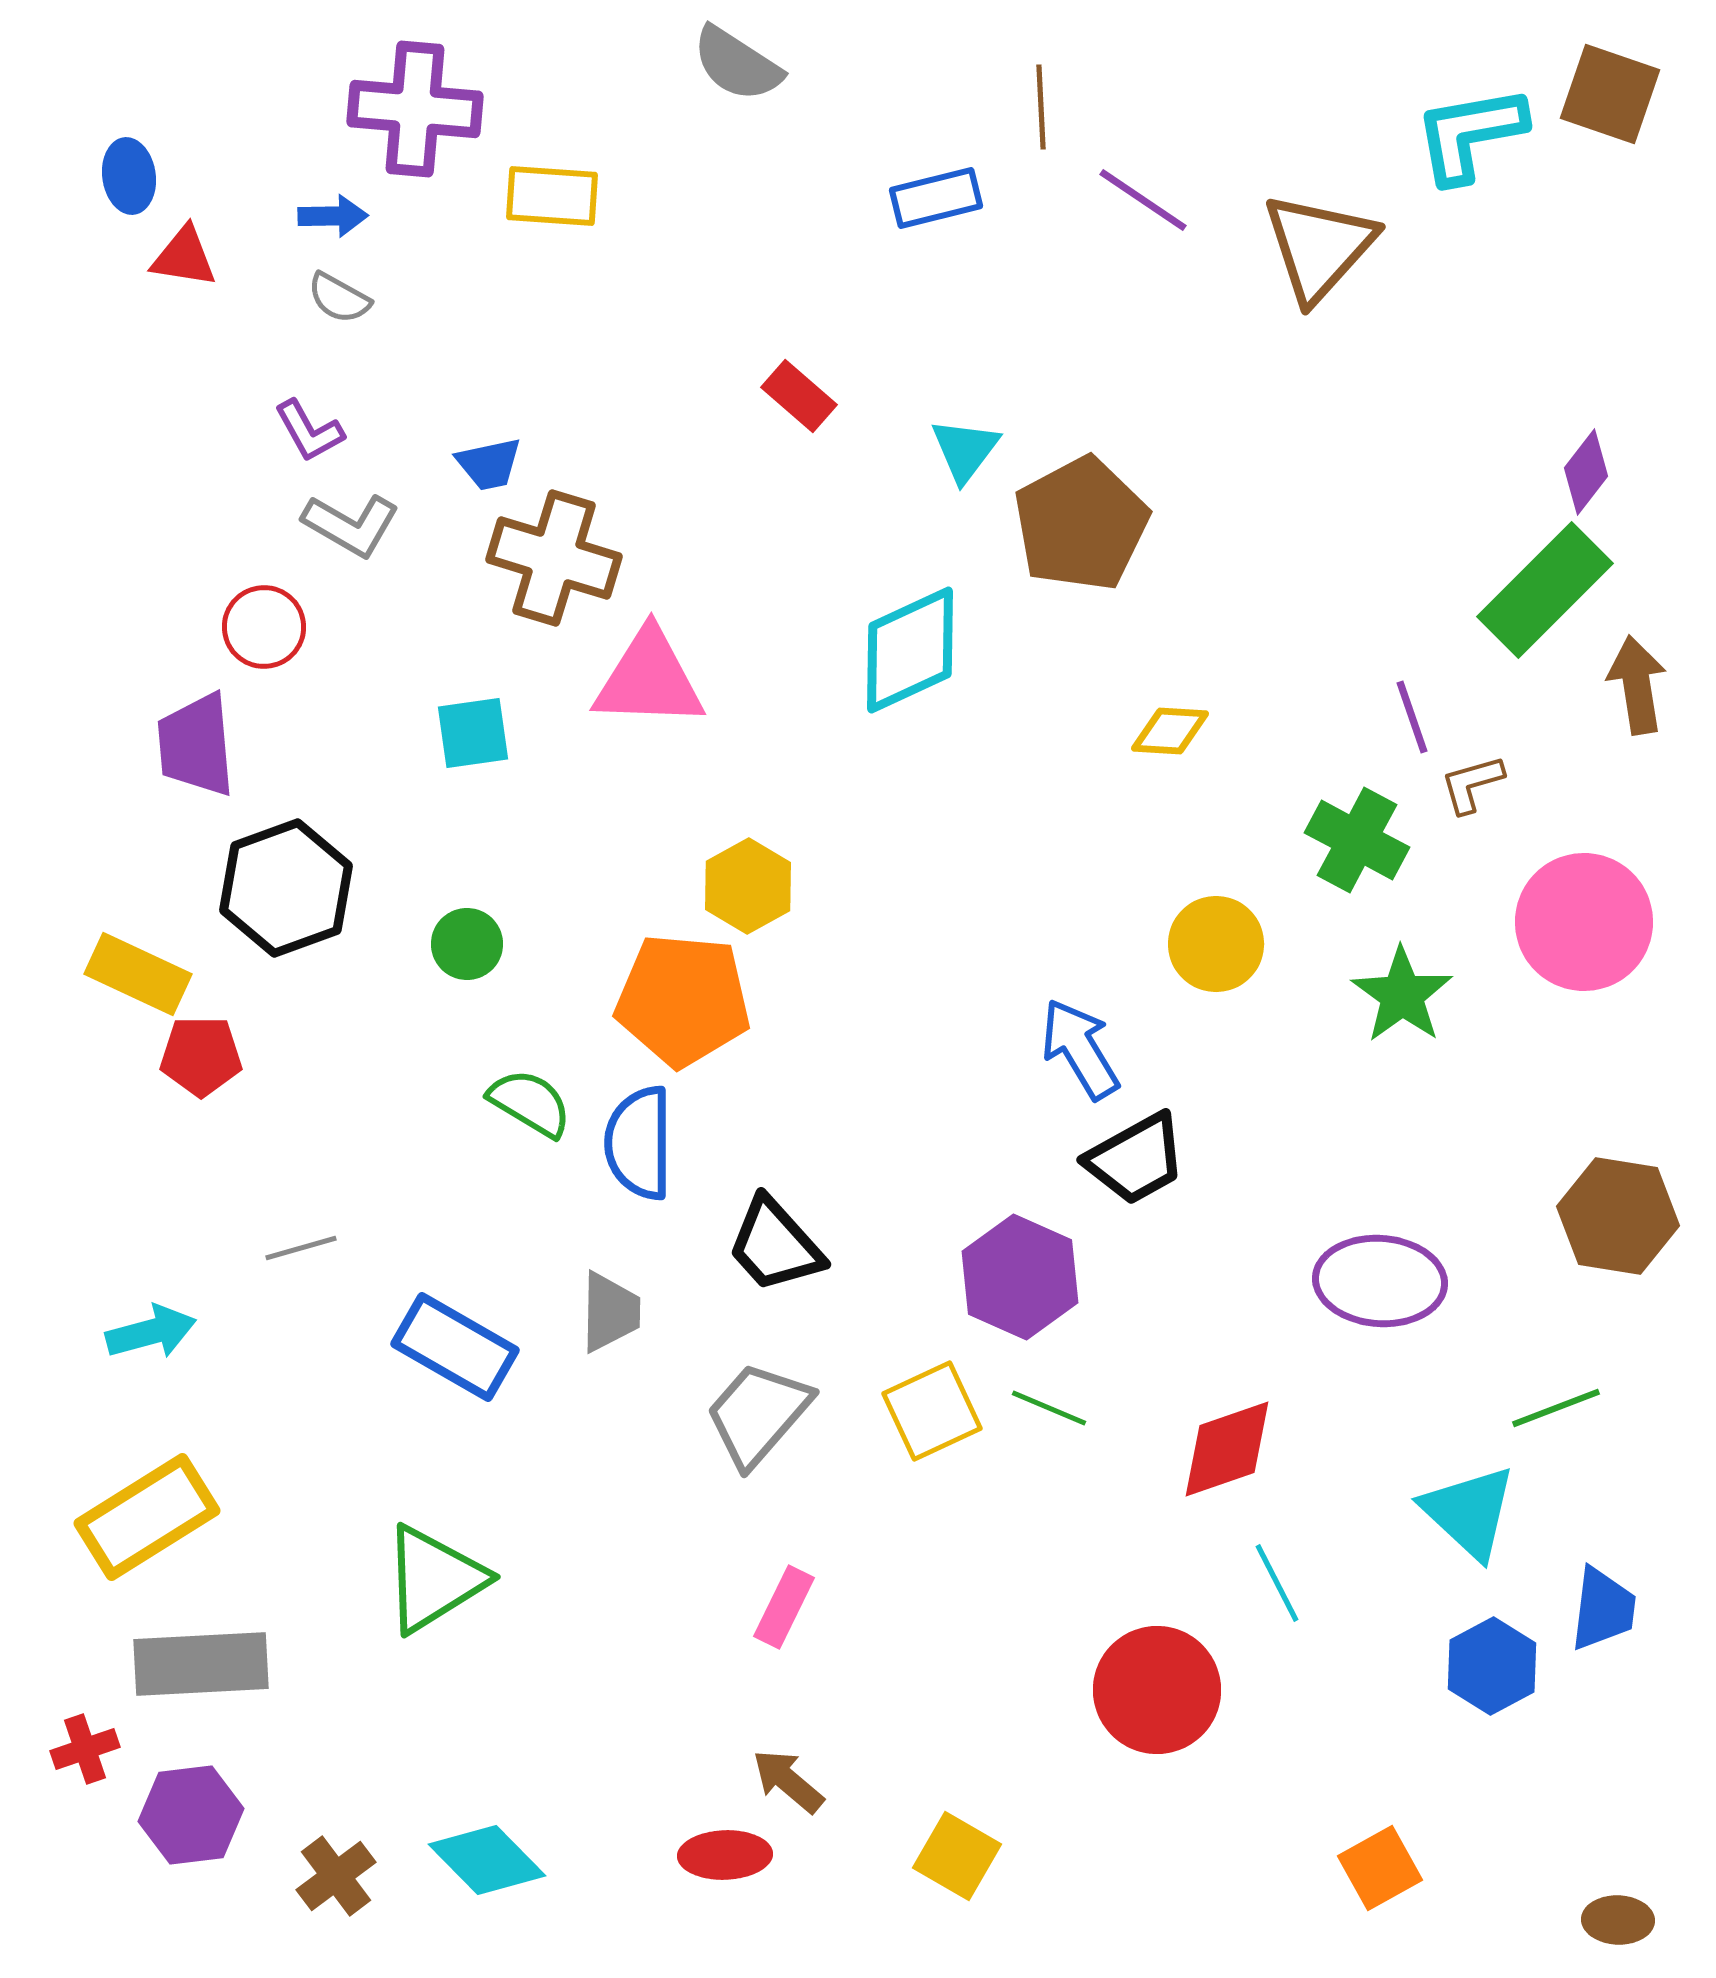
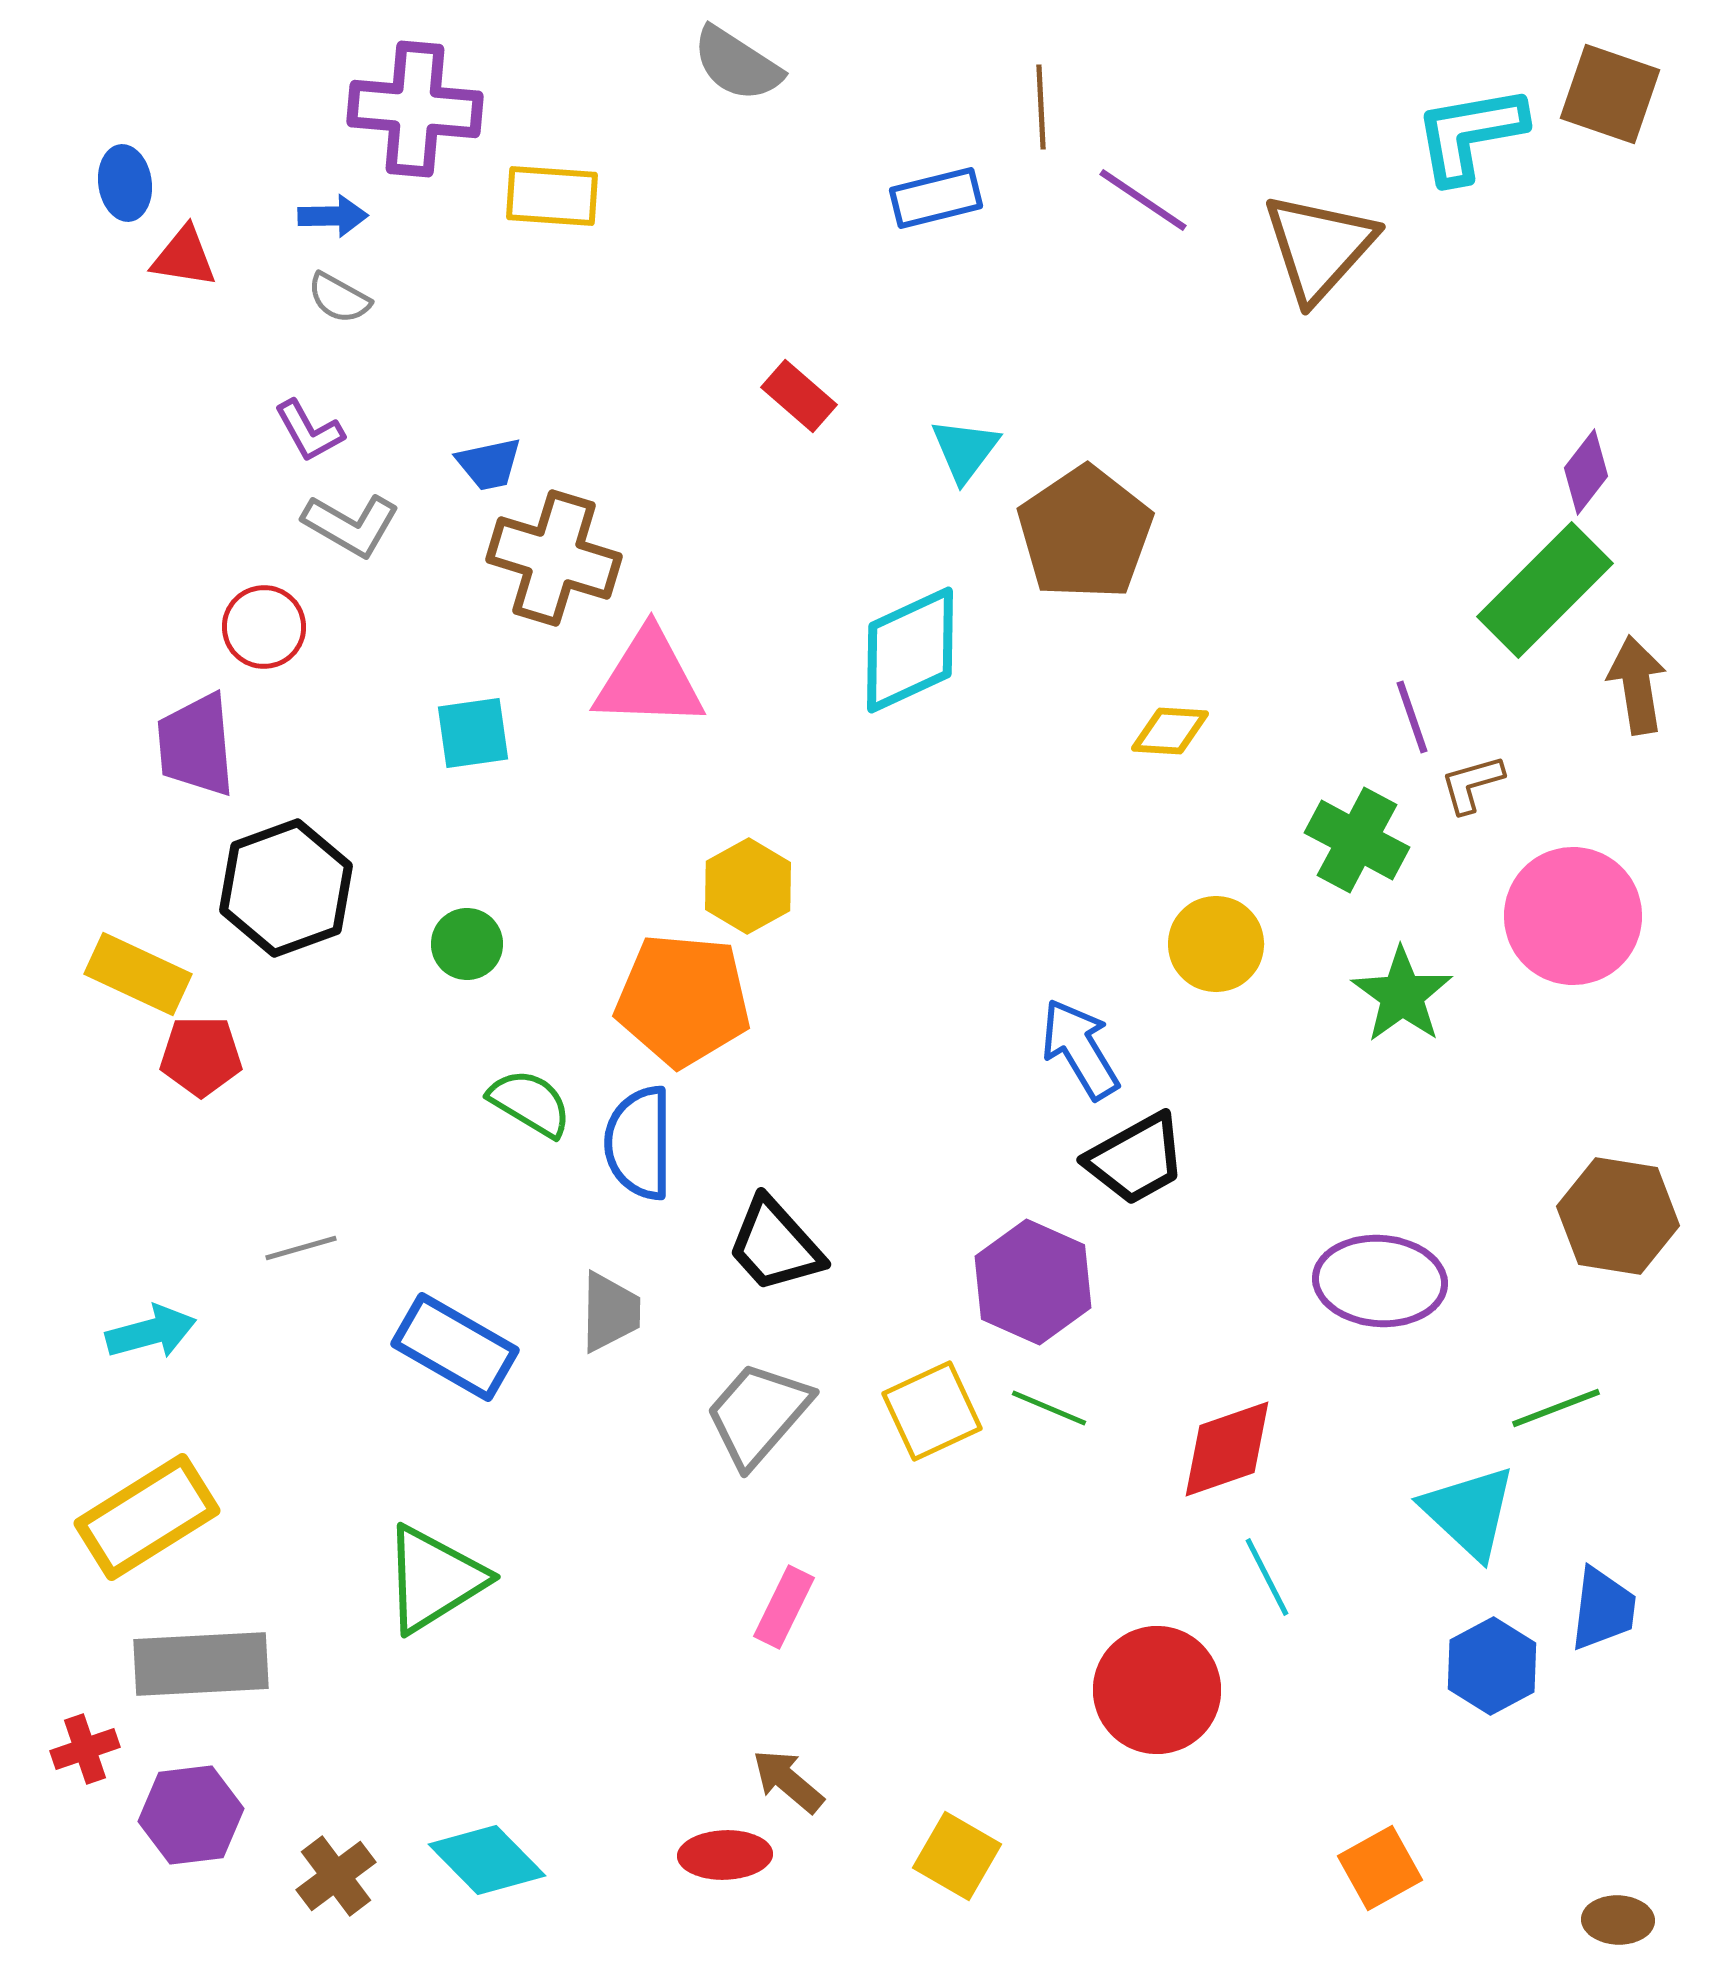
blue ellipse at (129, 176): moved 4 px left, 7 px down
brown pentagon at (1081, 524): moved 4 px right, 9 px down; rotated 6 degrees counterclockwise
pink circle at (1584, 922): moved 11 px left, 6 px up
purple hexagon at (1020, 1277): moved 13 px right, 5 px down
cyan line at (1277, 1583): moved 10 px left, 6 px up
